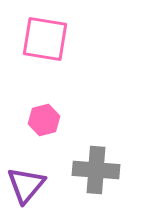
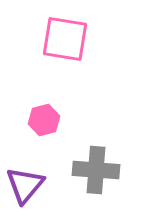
pink square: moved 20 px right
purple triangle: moved 1 px left
